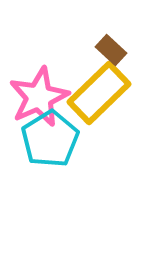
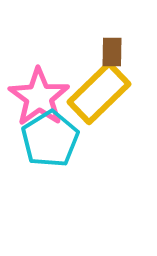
brown rectangle: moved 1 px right, 2 px down; rotated 48 degrees clockwise
pink star: rotated 12 degrees counterclockwise
